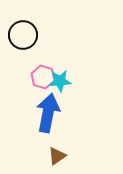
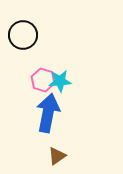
pink hexagon: moved 3 px down
